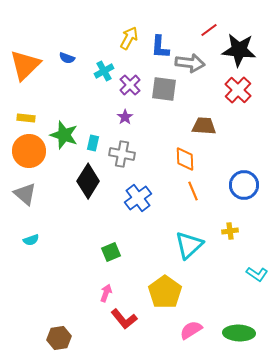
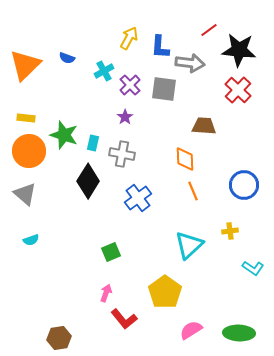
cyan L-shape: moved 4 px left, 6 px up
